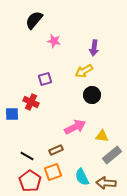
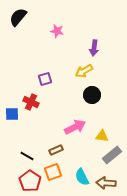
black semicircle: moved 16 px left, 3 px up
pink star: moved 3 px right, 10 px up
